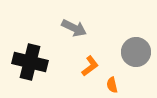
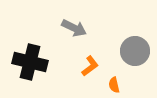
gray circle: moved 1 px left, 1 px up
orange semicircle: moved 2 px right
